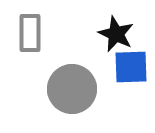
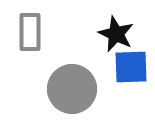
gray rectangle: moved 1 px up
